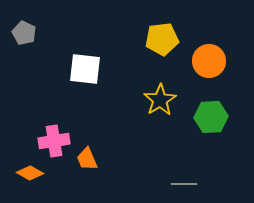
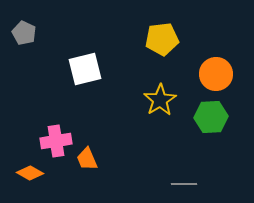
orange circle: moved 7 px right, 13 px down
white square: rotated 20 degrees counterclockwise
pink cross: moved 2 px right
